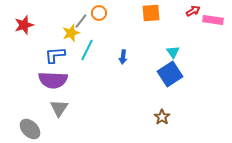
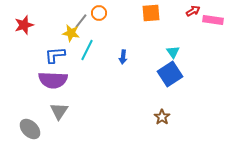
yellow star: rotated 30 degrees clockwise
gray triangle: moved 3 px down
